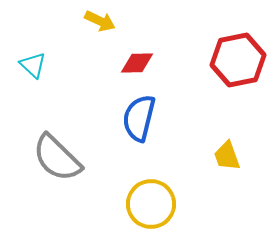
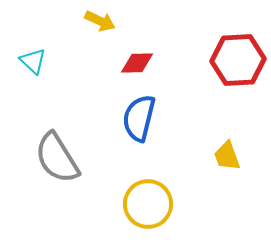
red hexagon: rotated 8 degrees clockwise
cyan triangle: moved 4 px up
gray semicircle: rotated 14 degrees clockwise
yellow circle: moved 3 px left
